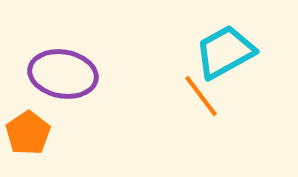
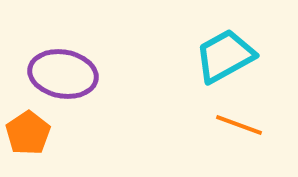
cyan trapezoid: moved 4 px down
orange line: moved 38 px right, 29 px down; rotated 33 degrees counterclockwise
